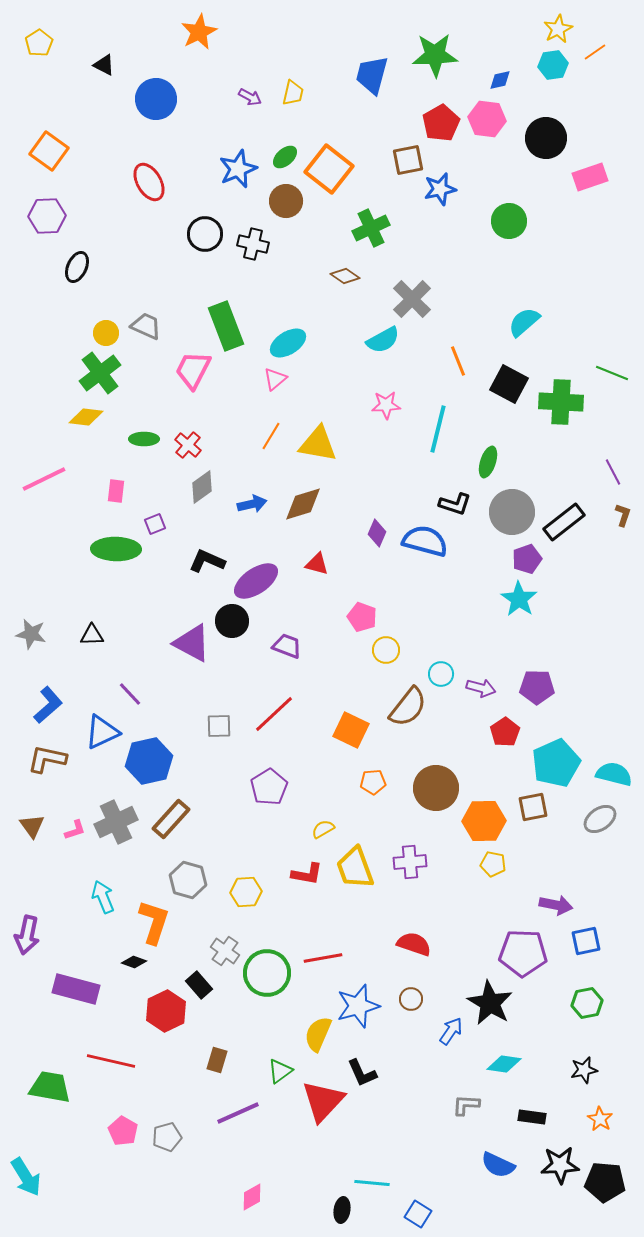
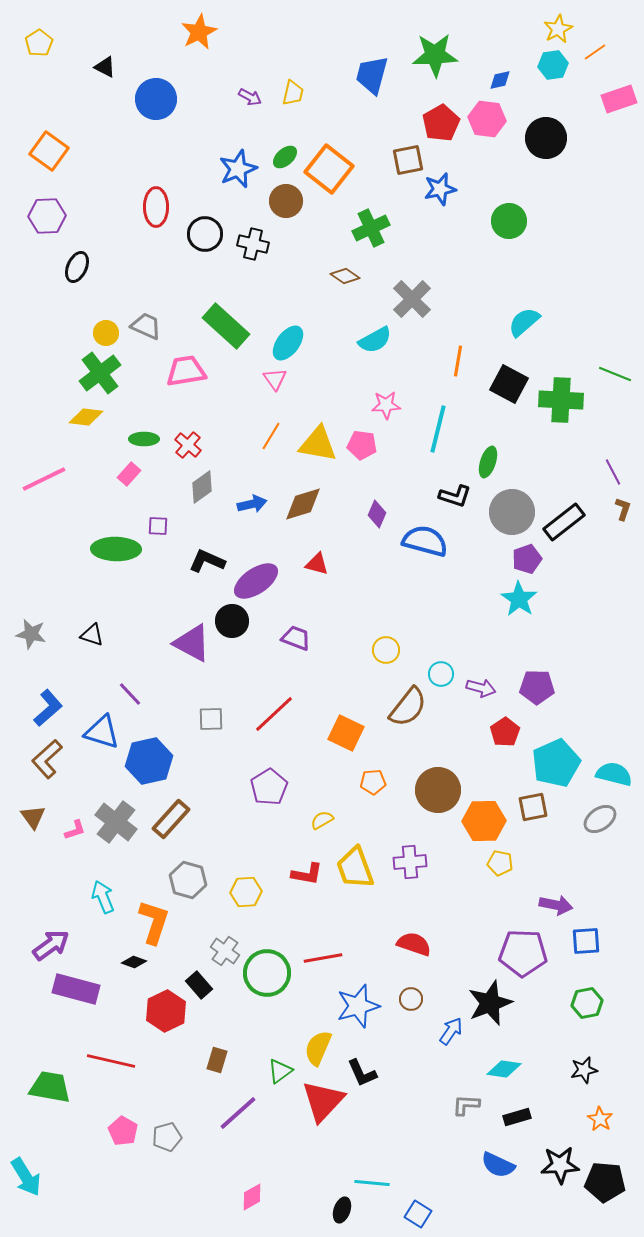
black triangle at (104, 65): moved 1 px right, 2 px down
pink rectangle at (590, 177): moved 29 px right, 78 px up
red ellipse at (149, 182): moved 7 px right, 25 px down; rotated 30 degrees clockwise
green rectangle at (226, 326): rotated 27 degrees counterclockwise
cyan semicircle at (383, 340): moved 8 px left
cyan ellipse at (288, 343): rotated 21 degrees counterclockwise
orange line at (458, 361): rotated 32 degrees clockwise
pink trapezoid at (193, 370): moved 7 px left, 1 px down; rotated 54 degrees clockwise
green line at (612, 373): moved 3 px right, 1 px down
pink triangle at (275, 379): rotated 25 degrees counterclockwise
green cross at (561, 402): moved 2 px up
pink rectangle at (116, 491): moved 13 px right, 17 px up; rotated 35 degrees clockwise
black L-shape at (455, 504): moved 8 px up
brown L-shape at (623, 515): moved 6 px up
purple square at (155, 524): moved 3 px right, 2 px down; rotated 25 degrees clockwise
purple diamond at (377, 533): moved 19 px up
pink pentagon at (362, 617): moved 172 px up; rotated 12 degrees counterclockwise
black triangle at (92, 635): rotated 20 degrees clockwise
purple trapezoid at (287, 646): moved 9 px right, 8 px up
blue L-shape at (48, 705): moved 3 px down
gray square at (219, 726): moved 8 px left, 7 px up
orange square at (351, 730): moved 5 px left, 3 px down
blue triangle at (102, 732): rotated 42 degrees clockwise
brown L-shape at (47, 759): rotated 54 degrees counterclockwise
brown circle at (436, 788): moved 2 px right, 2 px down
gray cross at (116, 822): rotated 27 degrees counterclockwise
brown triangle at (32, 826): moved 1 px right, 9 px up
yellow semicircle at (323, 829): moved 1 px left, 9 px up
yellow pentagon at (493, 864): moved 7 px right, 1 px up
purple arrow at (27, 935): moved 24 px right, 10 px down; rotated 138 degrees counterclockwise
blue square at (586, 941): rotated 8 degrees clockwise
black star at (490, 1003): rotated 21 degrees clockwise
yellow semicircle at (318, 1034): moved 14 px down
cyan diamond at (504, 1064): moved 5 px down
purple line at (238, 1113): rotated 18 degrees counterclockwise
black rectangle at (532, 1117): moved 15 px left; rotated 24 degrees counterclockwise
black ellipse at (342, 1210): rotated 10 degrees clockwise
